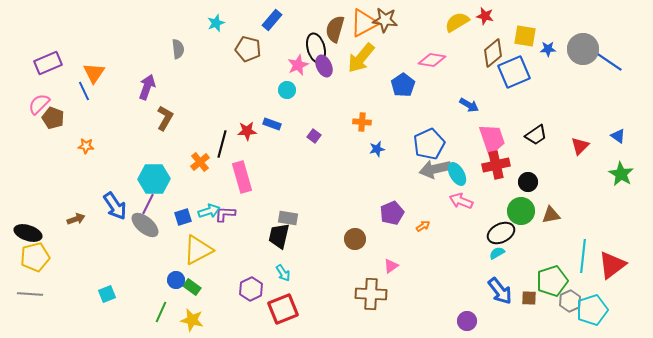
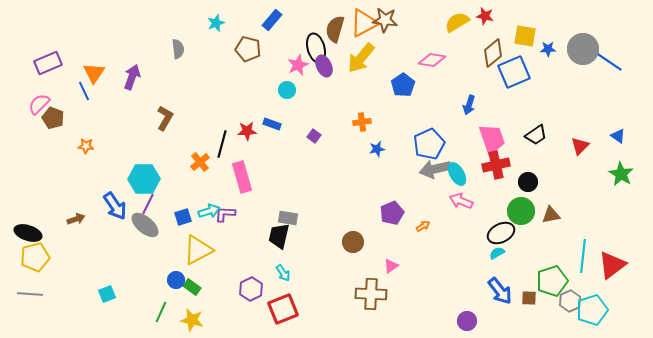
purple arrow at (147, 87): moved 15 px left, 10 px up
blue arrow at (469, 105): rotated 78 degrees clockwise
orange cross at (362, 122): rotated 12 degrees counterclockwise
cyan hexagon at (154, 179): moved 10 px left
brown circle at (355, 239): moved 2 px left, 3 px down
